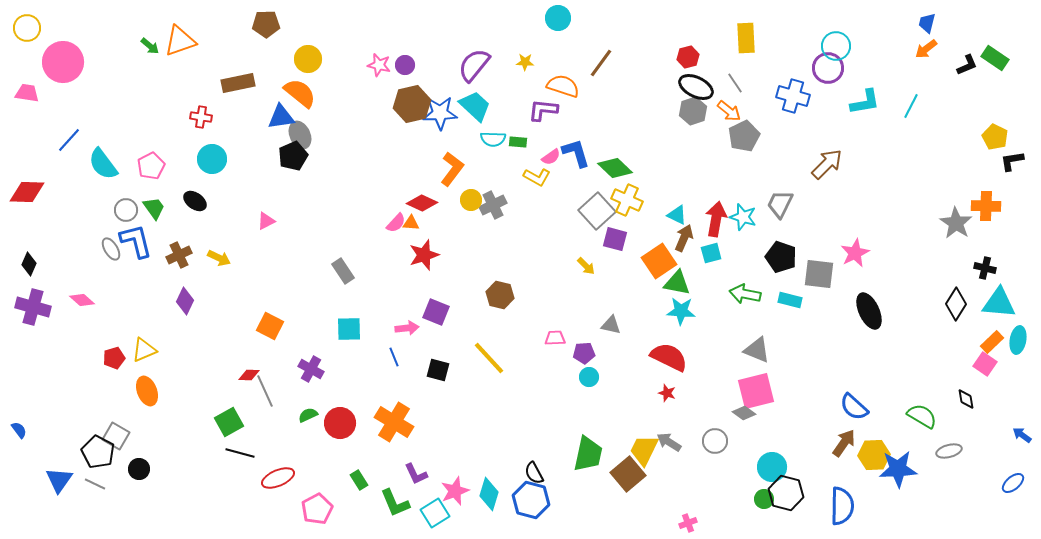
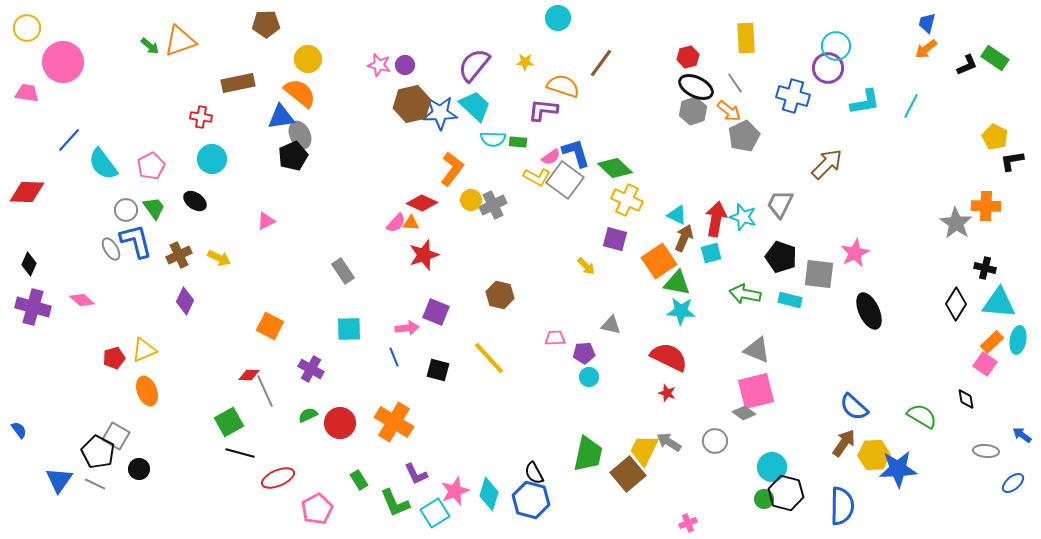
gray square at (597, 211): moved 32 px left, 31 px up; rotated 12 degrees counterclockwise
gray ellipse at (949, 451): moved 37 px right; rotated 20 degrees clockwise
